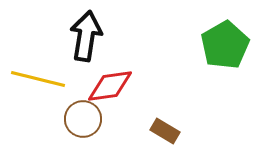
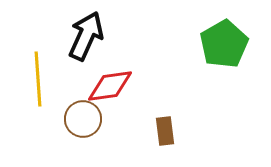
black arrow: rotated 15 degrees clockwise
green pentagon: moved 1 px left, 1 px up
yellow line: rotated 72 degrees clockwise
brown rectangle: rotated 52 degrees clockwise
